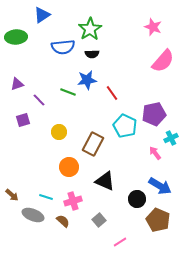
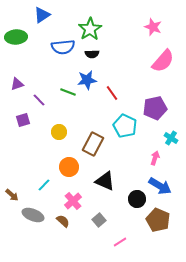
purple pentagon: moved 1 px right, 6 px up
cyan cross: rotated 32 degrees counterclockwise
pink arrow: moved 5 px down; rotated 56 degrees clockwise
cyan line: moved 2 px left, 12 px up; rotated 64 degrees counterclockwise
pink cross: rotated 24 degrees counterclockwise
